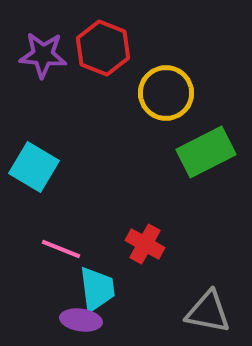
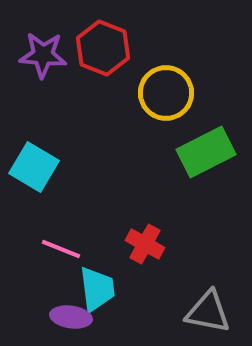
purple ellipse: moved 10 px left, 3 px up
